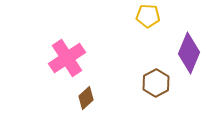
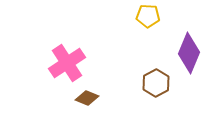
pink cross: moved 5 px down
brown diamond: moved 1 px right; rotated 65 degrees clockwise
